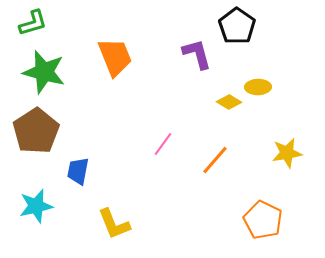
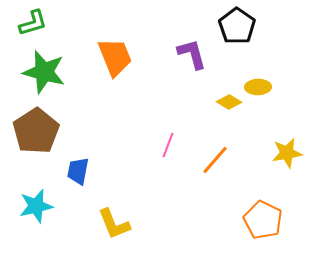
purple L-shape: moved 5 px left
pink line: moved 5 px right, 1 px down; rotated 15 degrees counterclockwise
